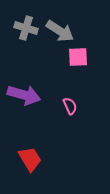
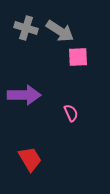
purple arrow: rotated 16 degrees counterclockwise
pink semicircle: moved 1 px right, 7 px down
